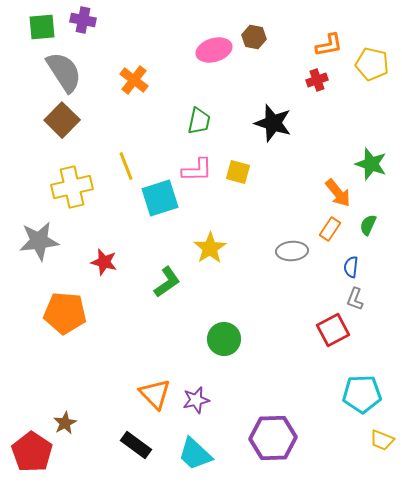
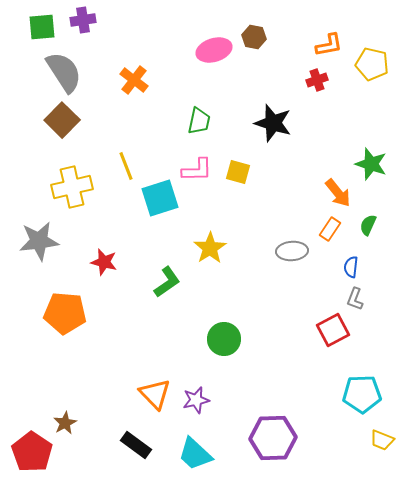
purple cross: rotated 20 degrees counterclockwise
